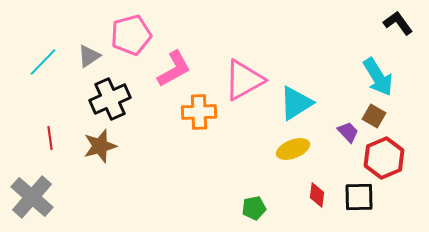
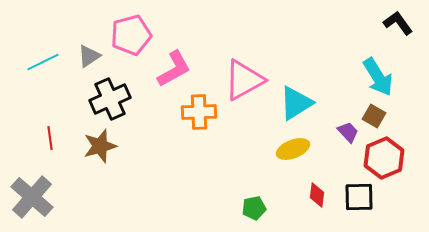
cyan line: rotated 20 degrees clockwise
